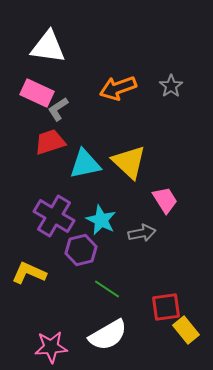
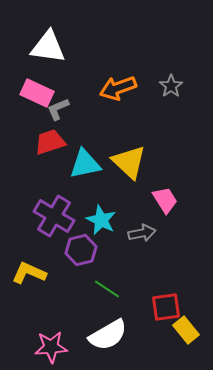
gray L-shape: rotated 10 degrees clockwise
